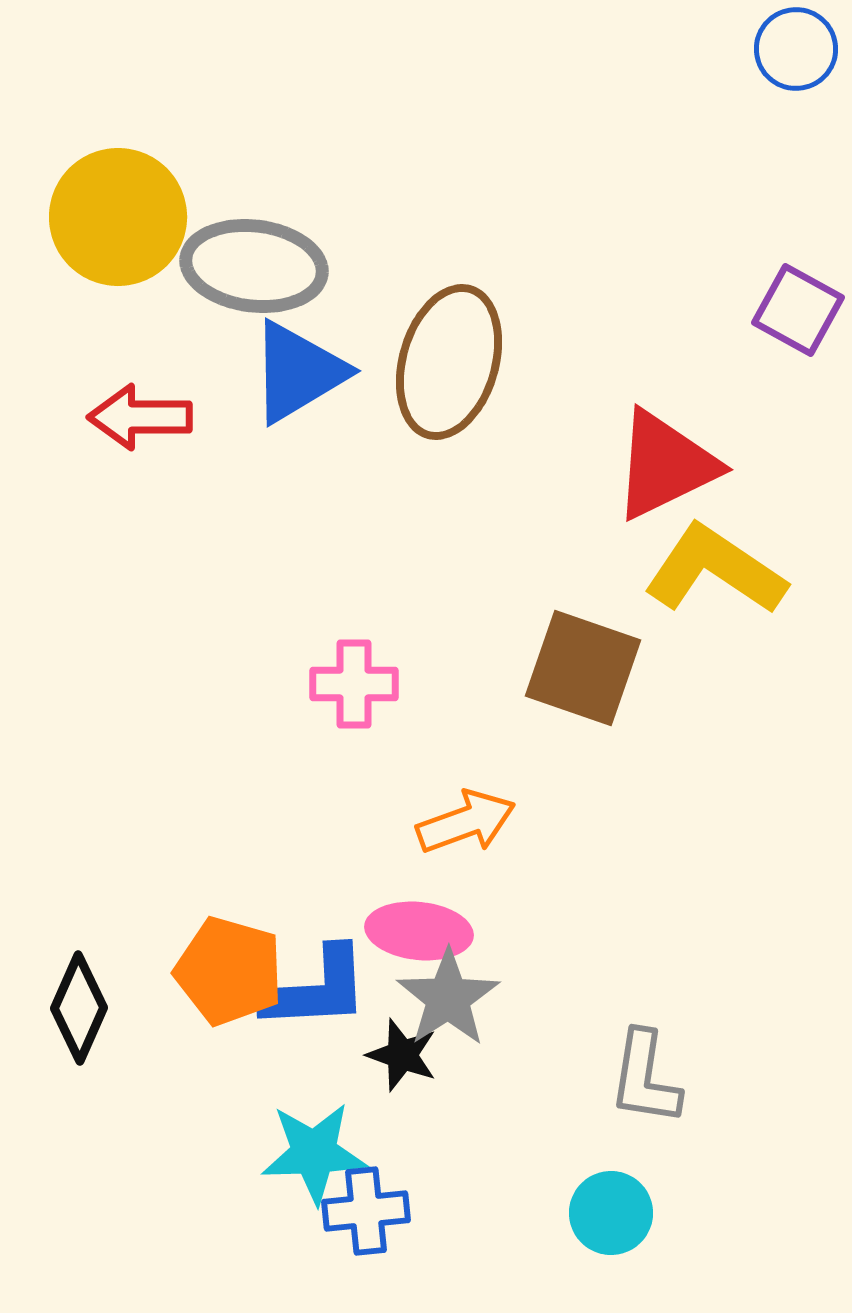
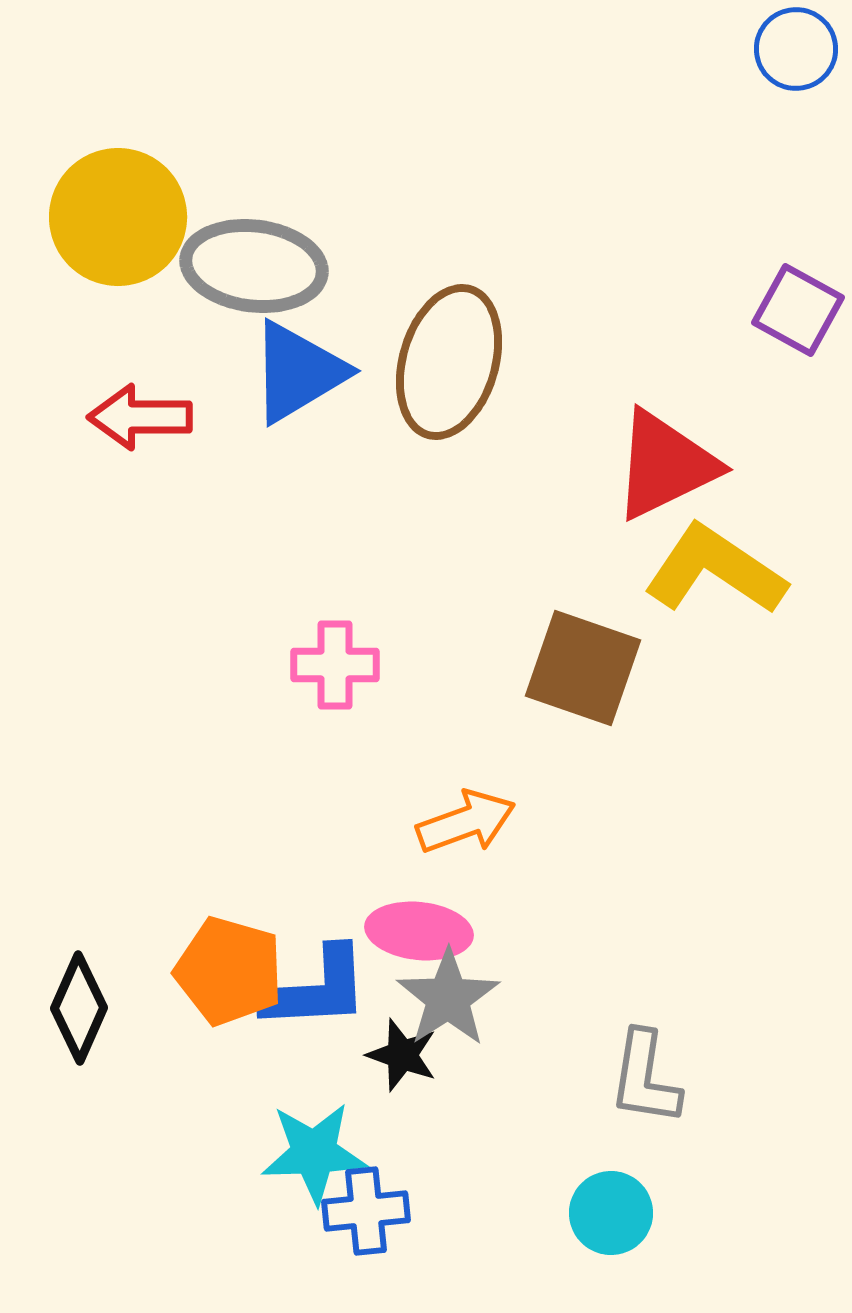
pink cross: moved 19 px left, 19 px up
